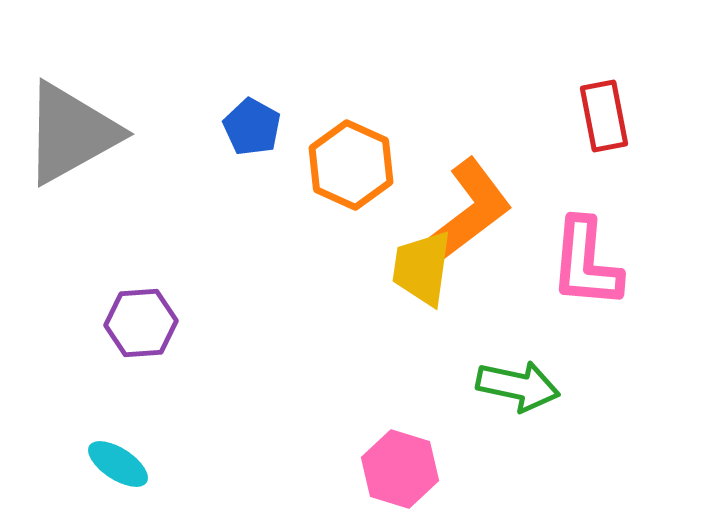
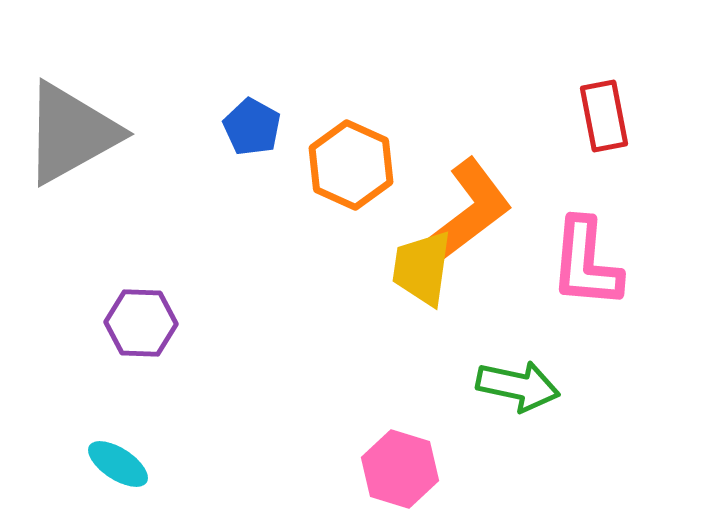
purple hexagon: rotated 6 degrees clockwise
